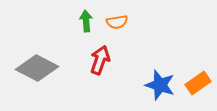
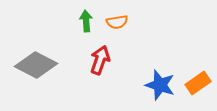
gray diamond: moved 1 px left, 3 px up
